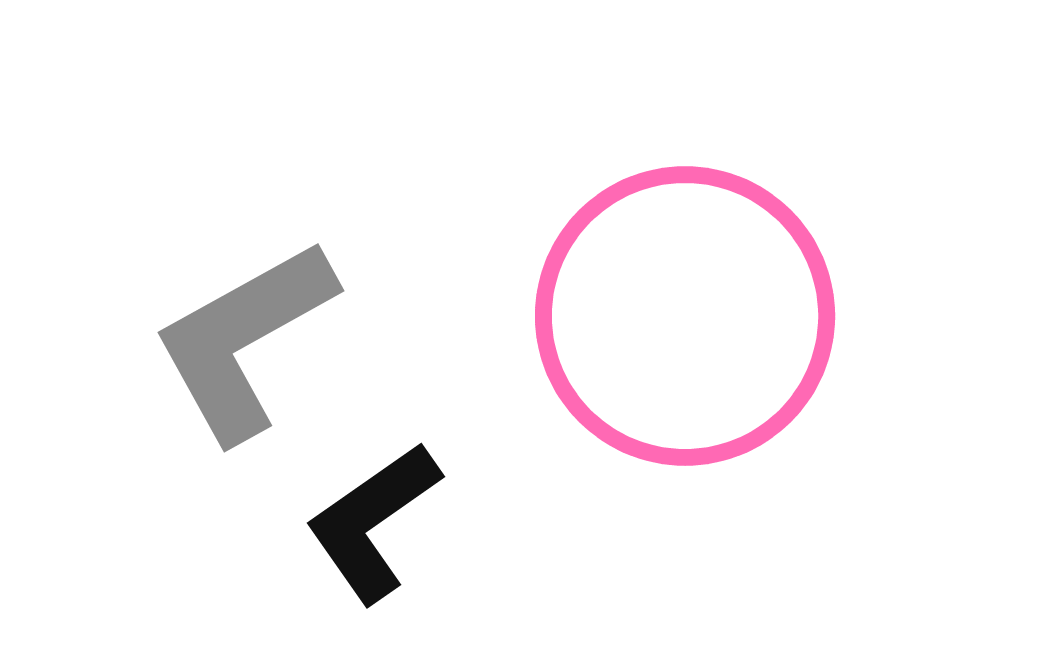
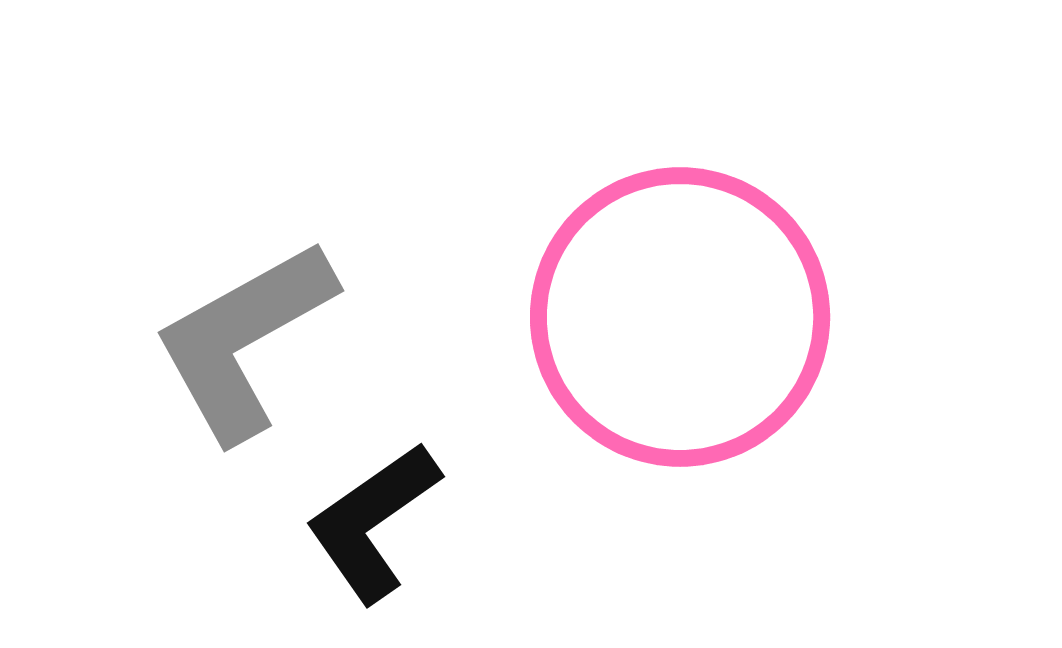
pink circle: moved 5 px left, 1 px down
